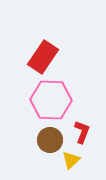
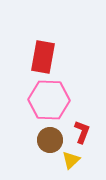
red rectangle: rotated 24 degrees counterclockwise
pink hexagon: moved 2 px left
